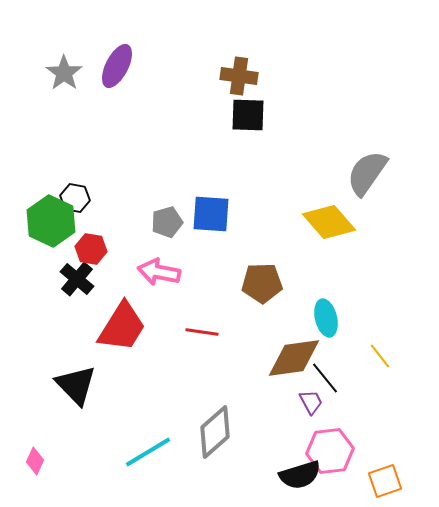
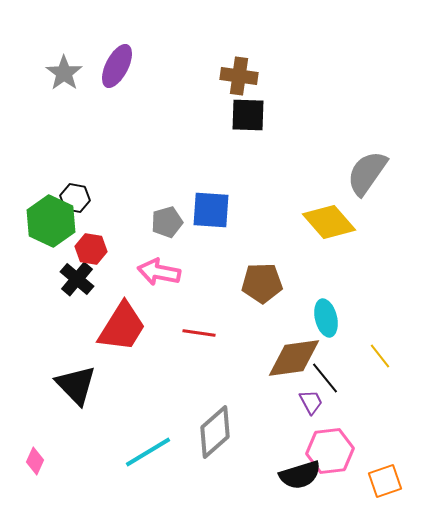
blue square: moved 4 px up
red line: moved 3 px left, 1 px down
